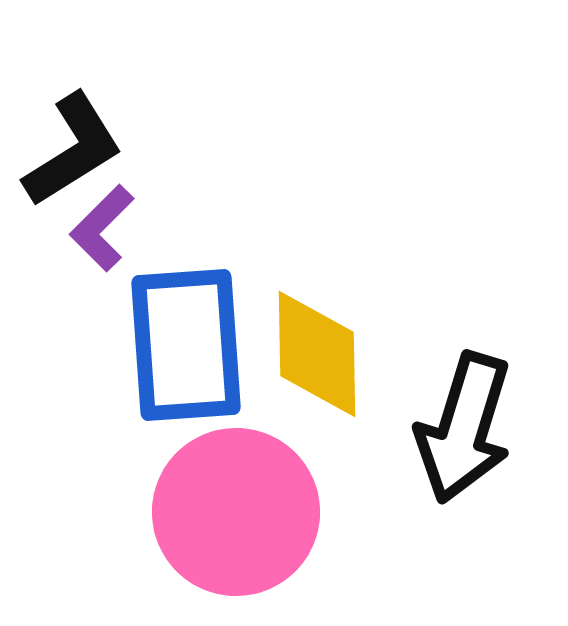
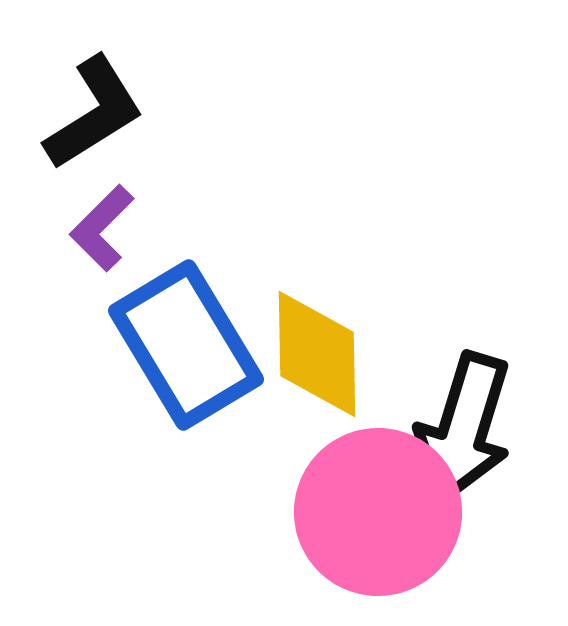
black L-shape: moved 21 px right, 37 px up
blue rectangle: rotated 27 degrees counterclockwise
pink circle: moved 142 px right
